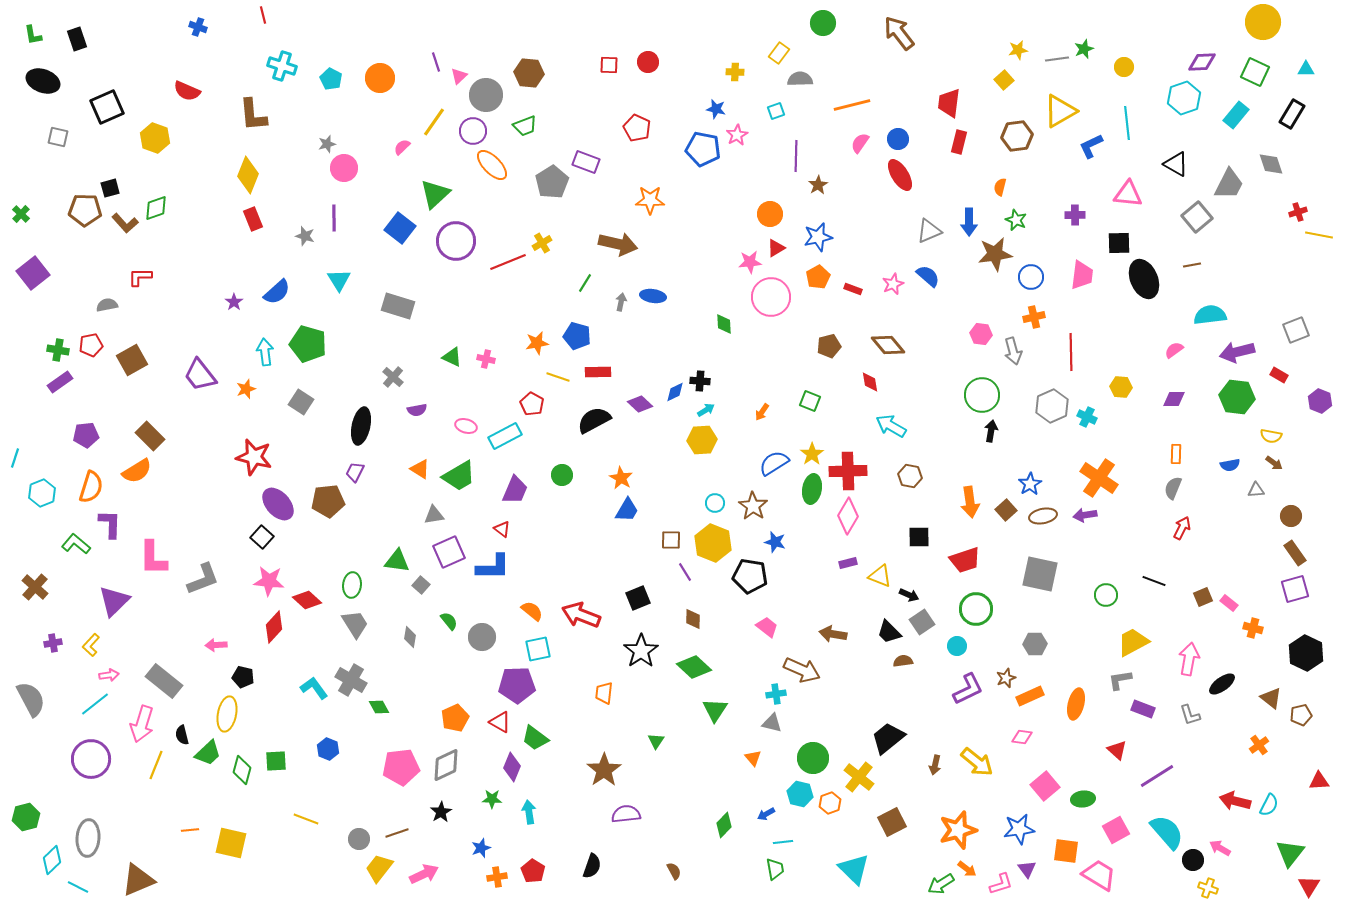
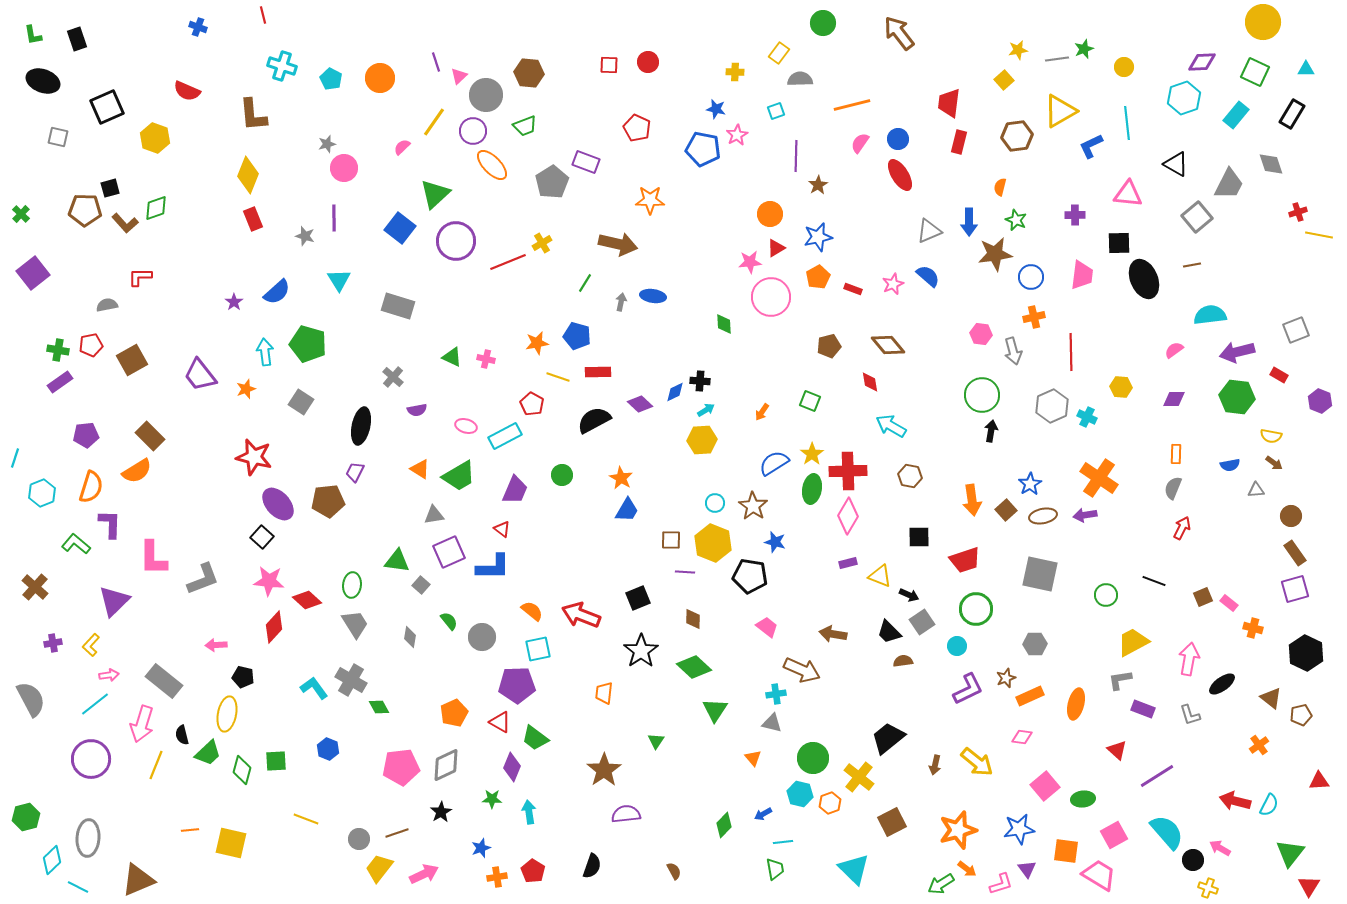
orange arrow at (970, 502): moved 2 px right, 2 px up
purple line at (685, 572): rotated 54 degrees counterclockwise
orange pentagon at (455, 718): moved 1 px left, 5 px up
blue arrow at (766, 814): moved 3 px left
pink square at (1116, 830): moved 2 px left, 5 px down
